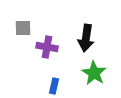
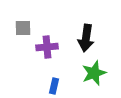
purple cross: rotated 15 degrees counterclockwise
green star: rotated 20 degrees clockwise
